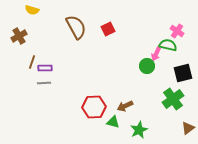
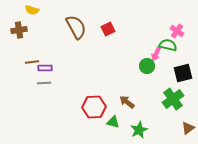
brown cross: moved 6 px up; rotated 21 degrees clockwise
brown line: rotated 64 degrees clockwise
brown arrow: moved 2 px right, 4 px up; rotated 63 degrees clockwise
